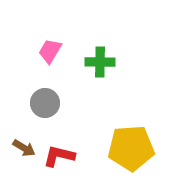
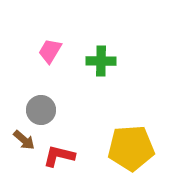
green cross: moved 1 px right, 1 px up
gray circle: moved 4 px left, 7 px down
brown arrow: moved 8 px up; rotated 10 degrees clockwise
